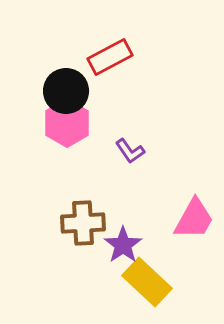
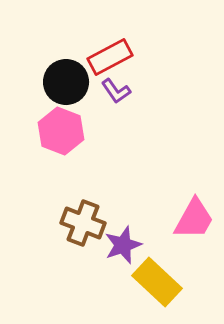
black circle: moved 9 px up
pink hexagon: moved 6 px left, 8 px down; rotated 9 degrees counterclockwise
purple L-shape: moved 14 px left, 60 px up
brown cross: rotated 24 degrees clockwise
purple star: rotated 15 degrees clockwise
yellow rectangle: moved 10 px right
